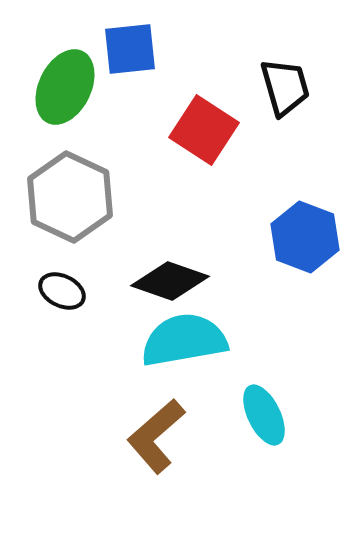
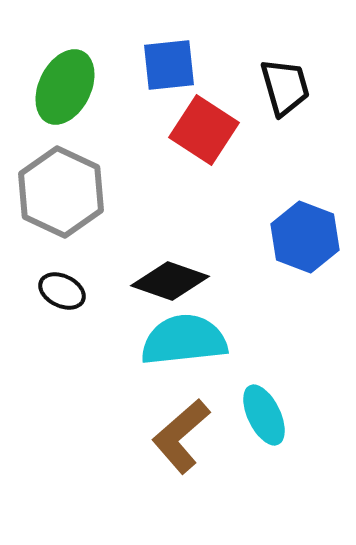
blue square: moved 39 px right, 16 px down
gray hexagon: moved 9 px left, 5 px up
cyan semicircle: rotated 4 degrees clockwise
brown L-shape: moved 25 px right
